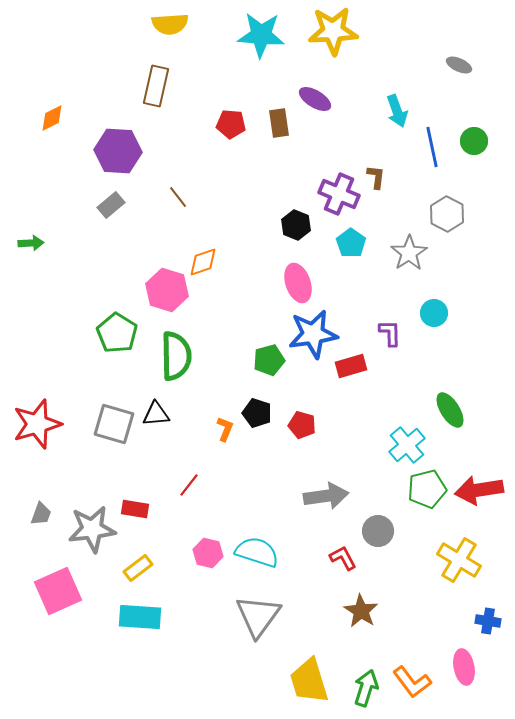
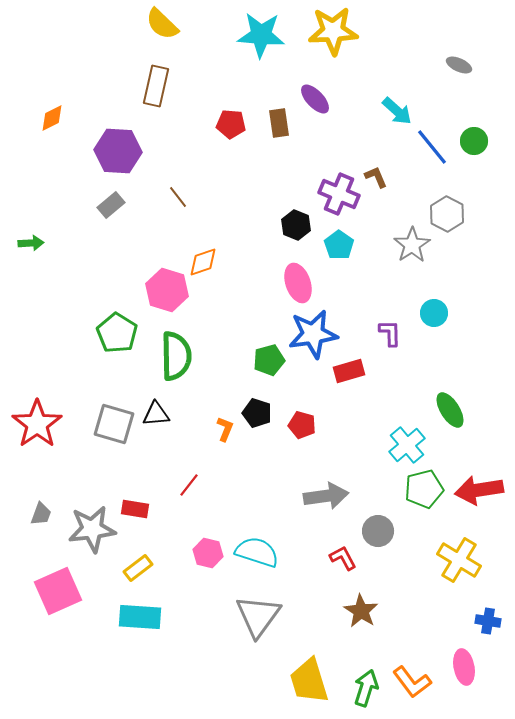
yellow semicircle at (170, 24): moved 8 px left; rotated 48 degrees clockwise
purple ellipse at (315, 99): rotated 16 degrees clockwise
cyan arrow at (397, 111): rotated 28 degrees counterclockwise
blue line at (432, 147): rotated 27 degrees counterclockwise
brown L-shape at (376, 177): rotated 30 degrees counterclockwise
cyan pentagon at (351, 243): moved 12 px left, 2 px down
gray star at (409, 253): moved 3 px right, 8 px up
red rectangle at (351, 366): moved 2 px left, 5 px down
red star at (37, 424): rotated 18 degrees counterclockwise
green pentagon at (427, 489): moved 3 px left
